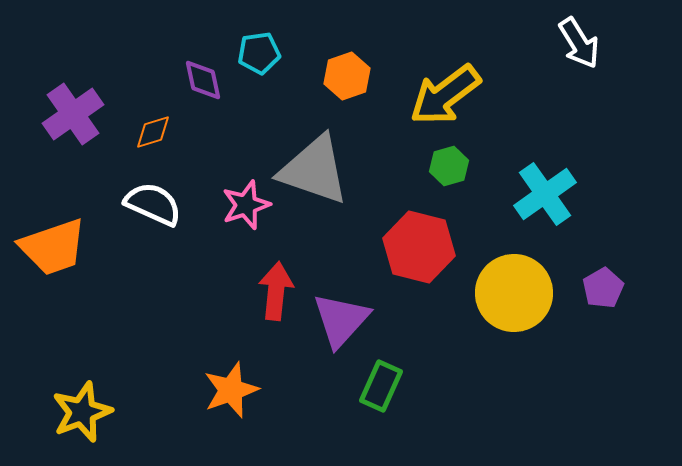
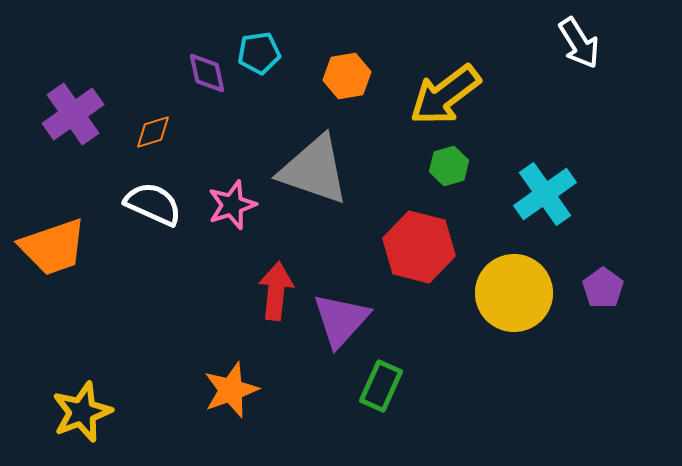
orange hexagon: rotated 9 degrees clockwise
purple diamond: moved 4 px right, 7 px up
pink star: moved 14 px left
purple pentagon: rotated 6 degrees counterclockwise
